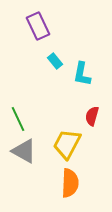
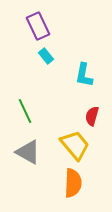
cyan rectangle: moved 9 px left, 5 px up
cyan L-shape: moved 2 px right, 1 px down
green line: moved 7 px right, 8 px up
yellow trapezoid: moved 8 px right, 1 px down; rotated 112 degrees clockwise
gray triangle: moved 4 px right, 1 px down
orange semicircle: moved 3 px right
